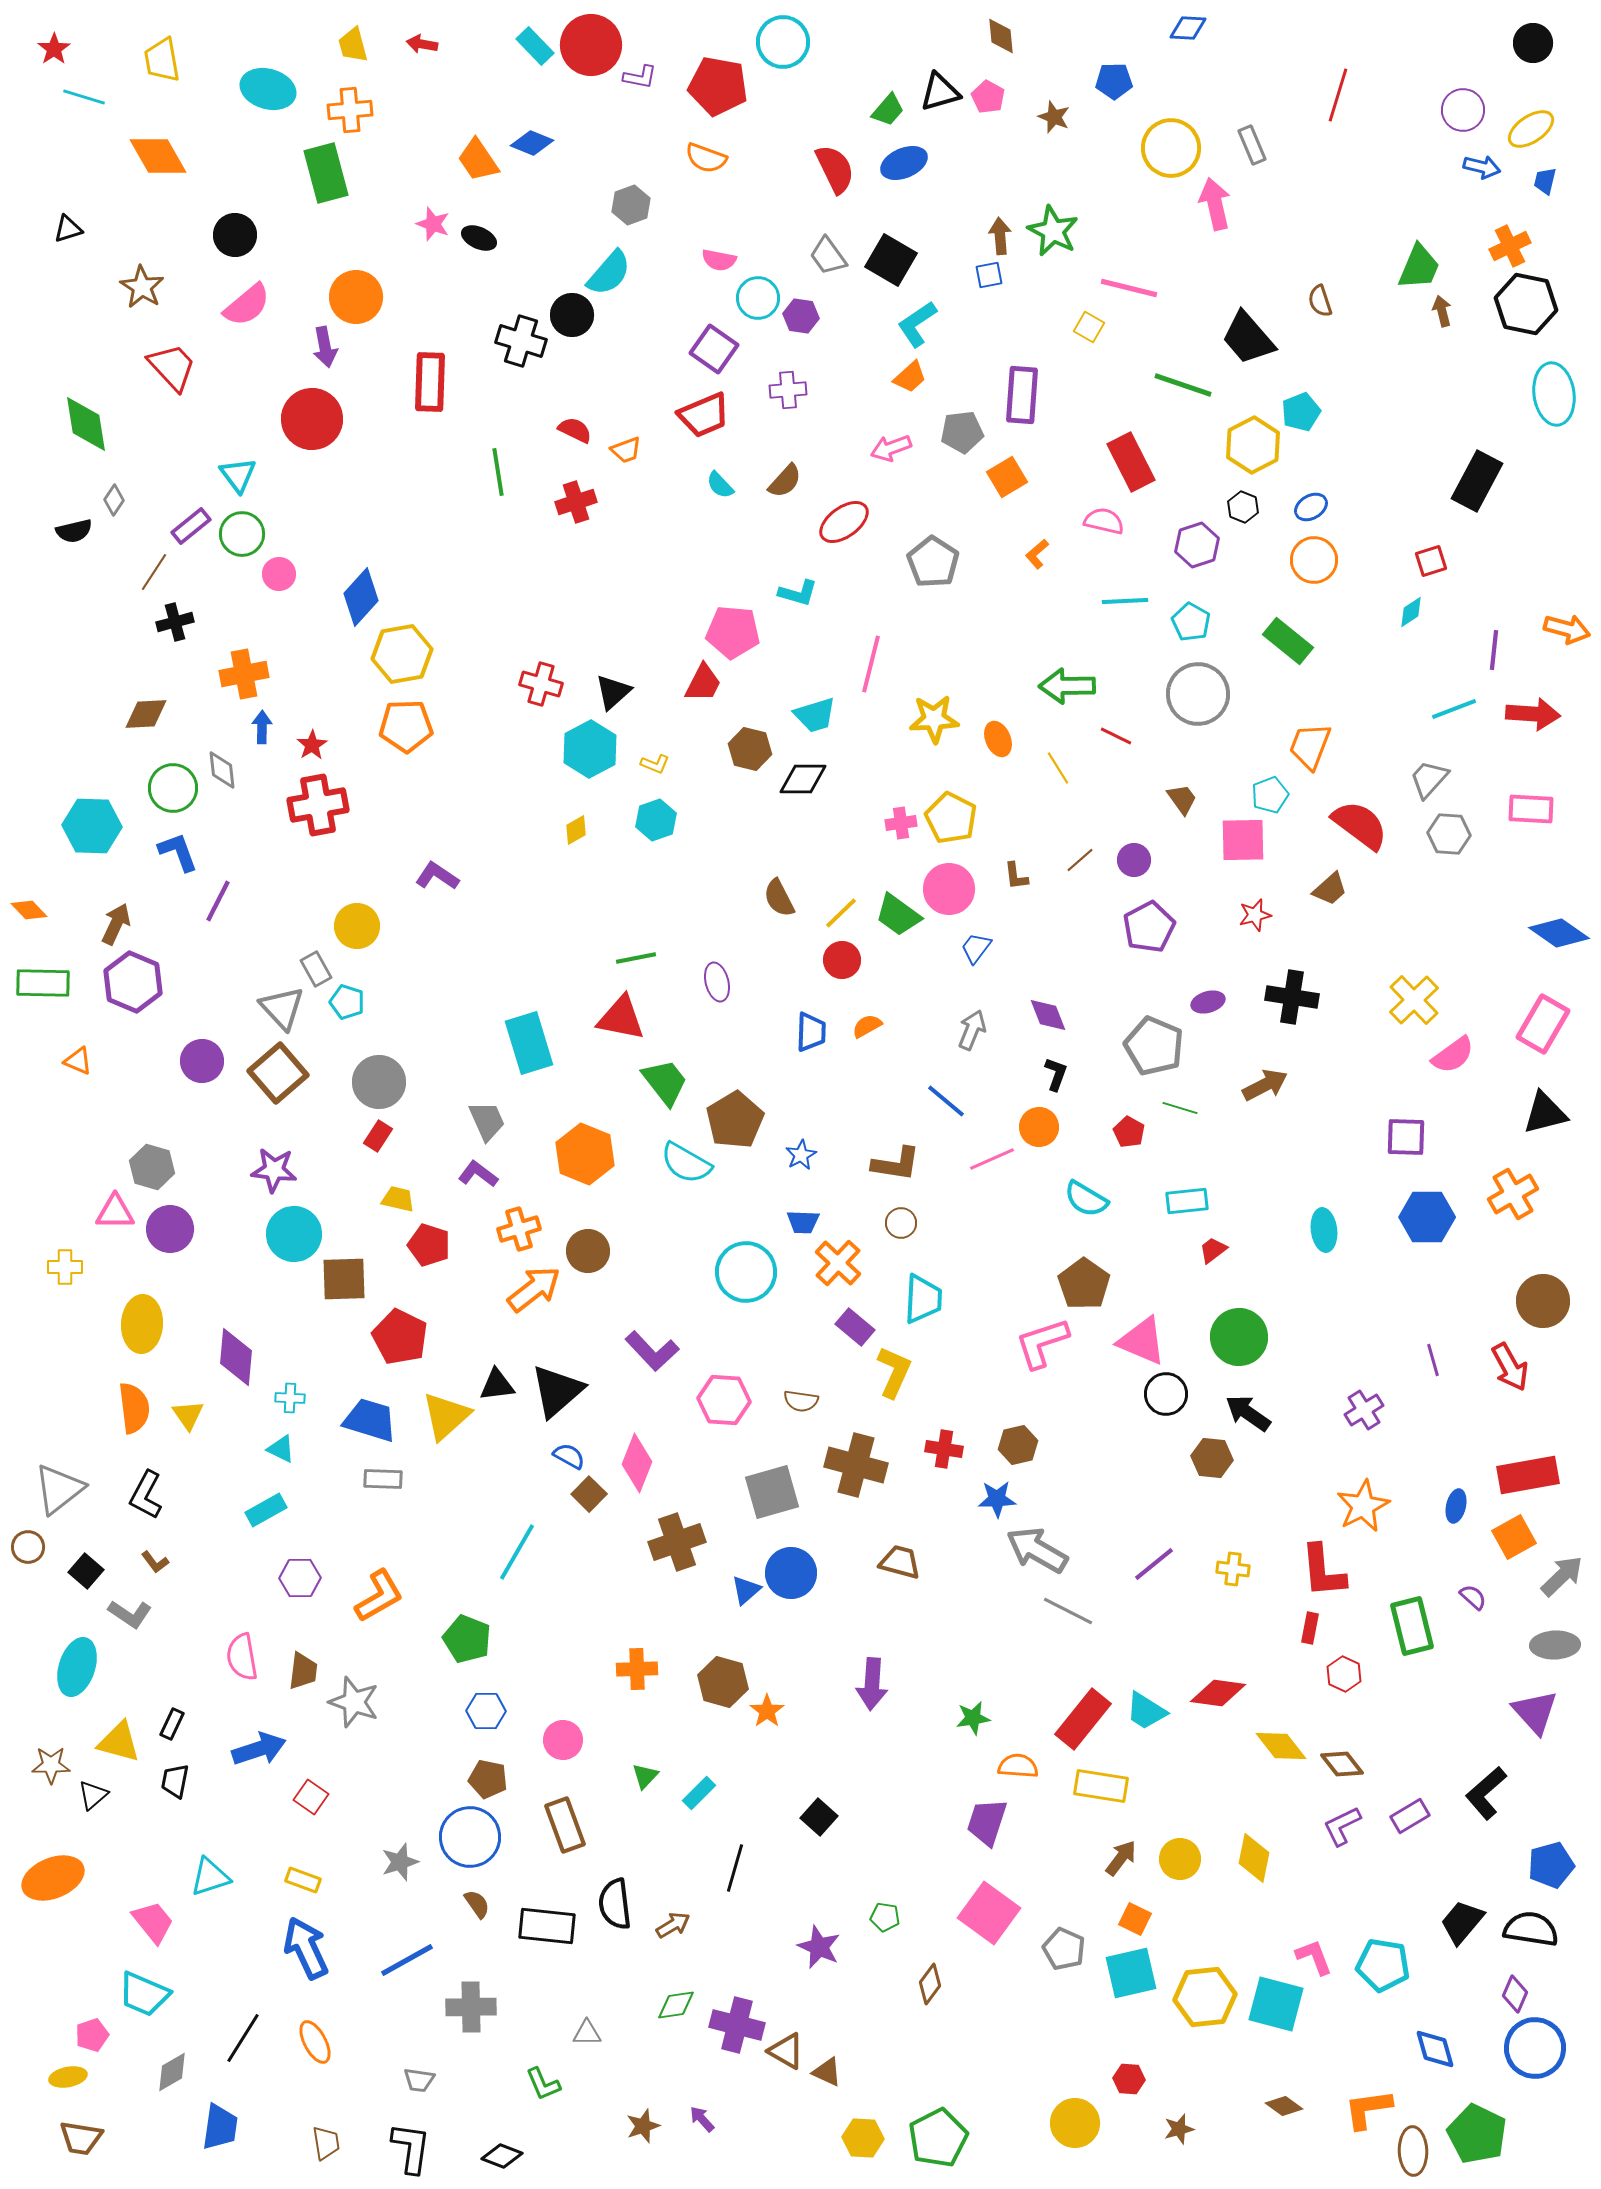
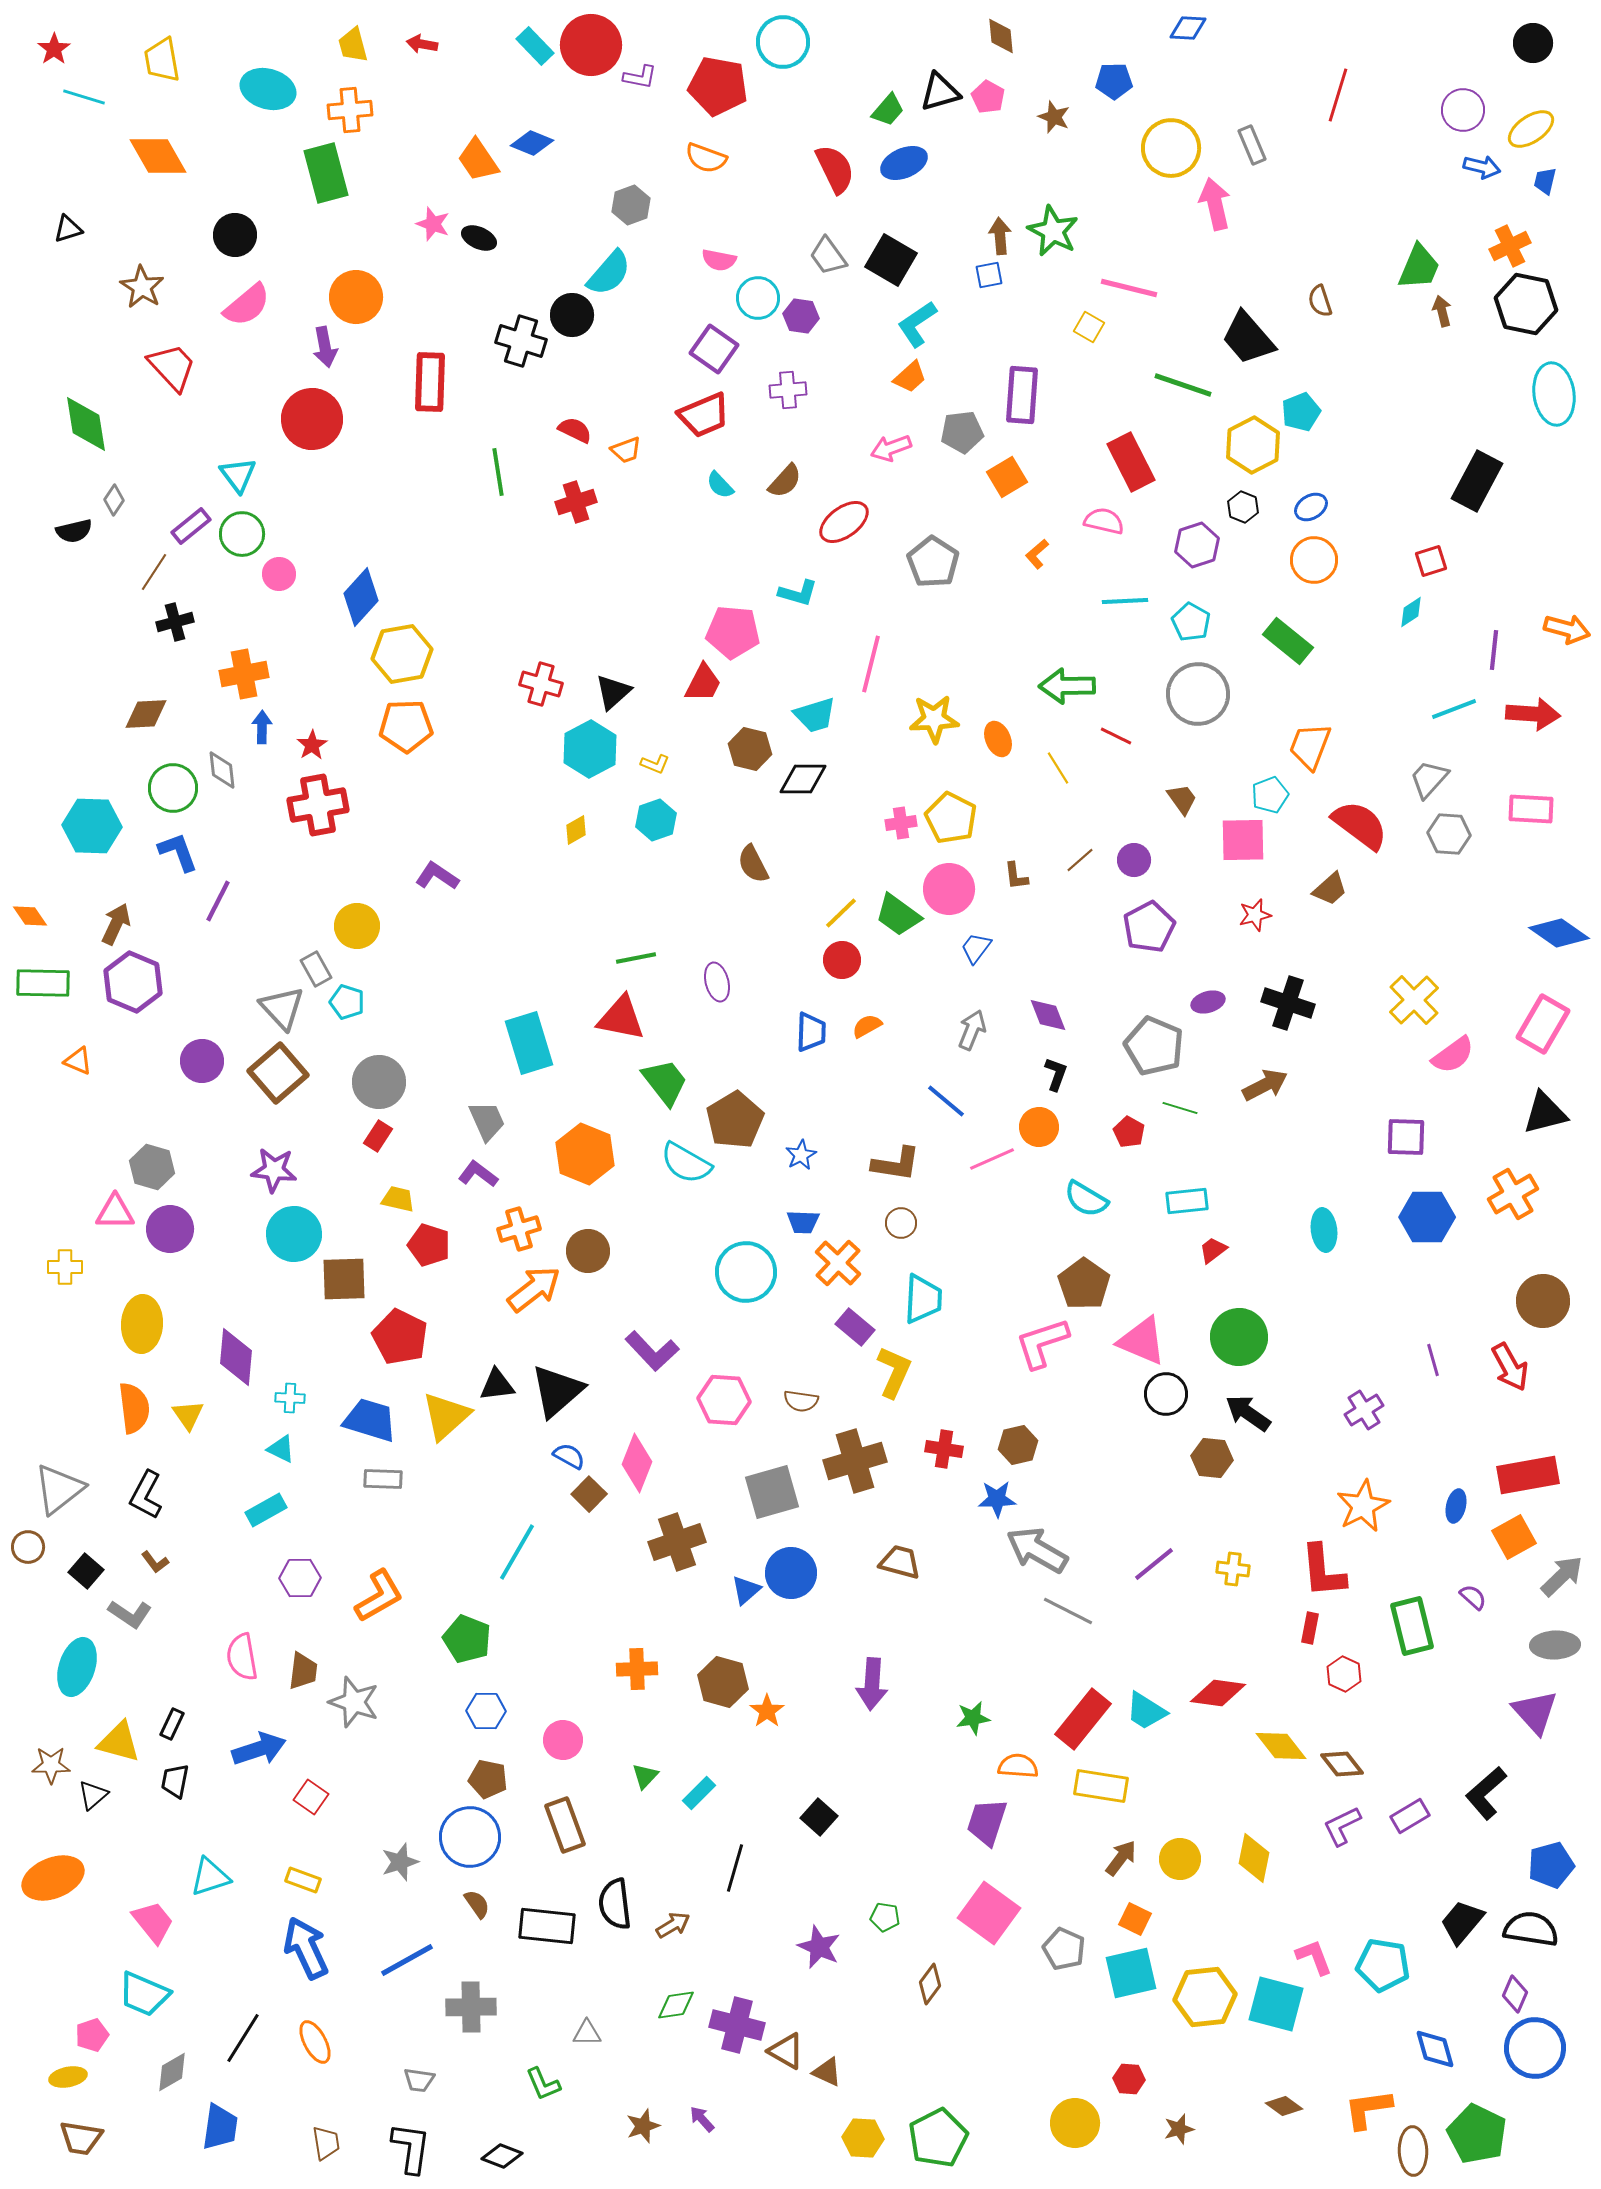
brown semicircle at (779, 898): moved 26 px left, 34 px up
orange diamond at (29, 910): moved 1 px right, 6 px down; rotated 9 degrees clockwise
black cross at (1292, 997): moved 4 px left, 6 px down; rotated 9 degrees clockwise
brown cross at (856, 1465): moved 1 px left, 4 px up; rotated 32 degrees counterclockwise
